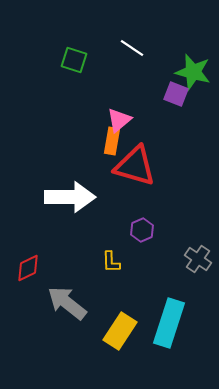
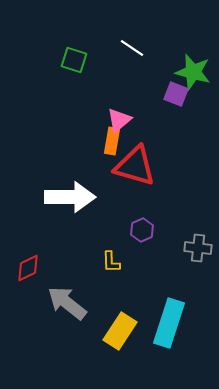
gray cross: moved 11 px up; rotated 28 degrees counterclockwise
